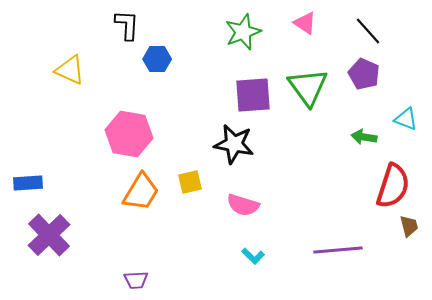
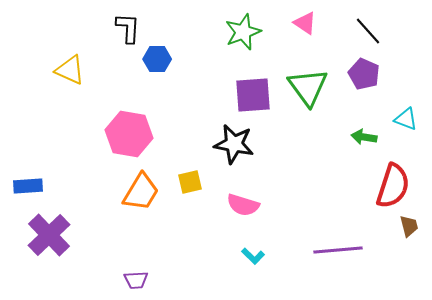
black L-shape: moved 1 px right, 3 px down
blue rectangle: moved 3 px down
